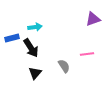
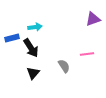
black triangle: moved 2 px left
